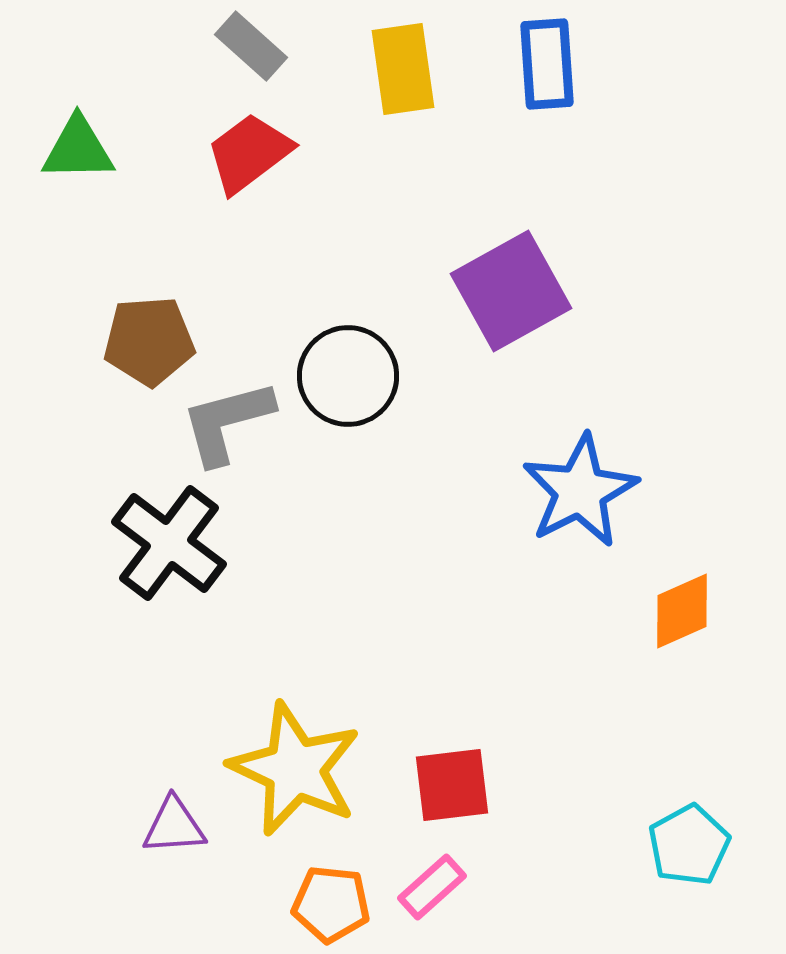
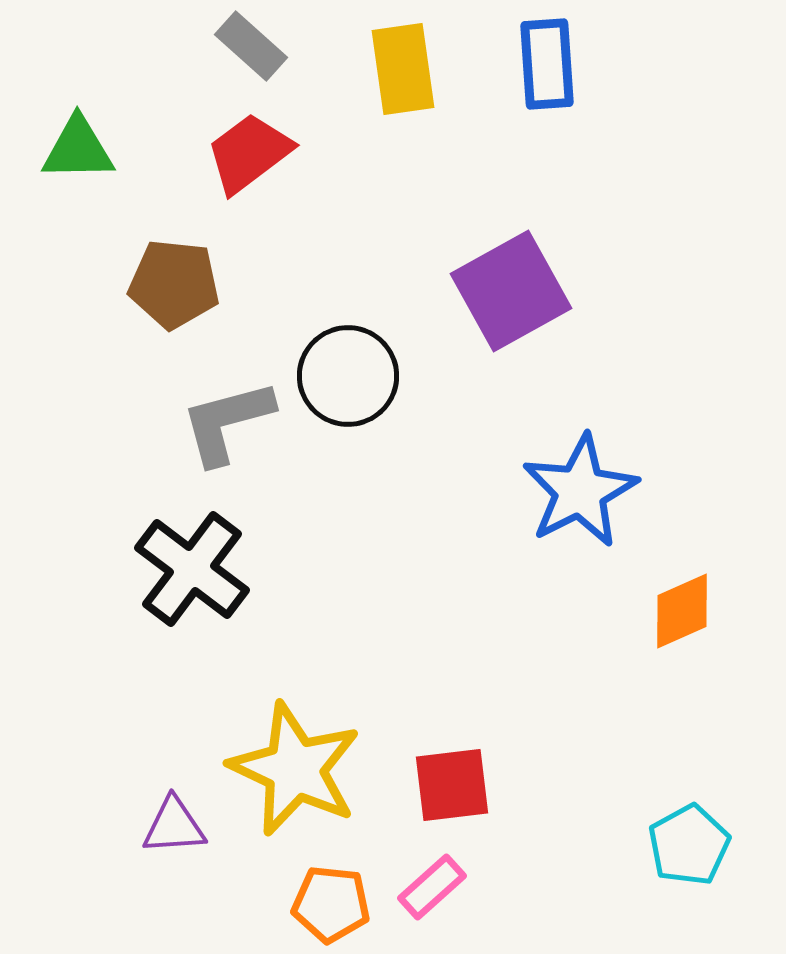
brown pentagon: moved 25 px right, 57 px up; rotated 10 degrees clockwise
black cross: moved 23 px right, 26 px down
